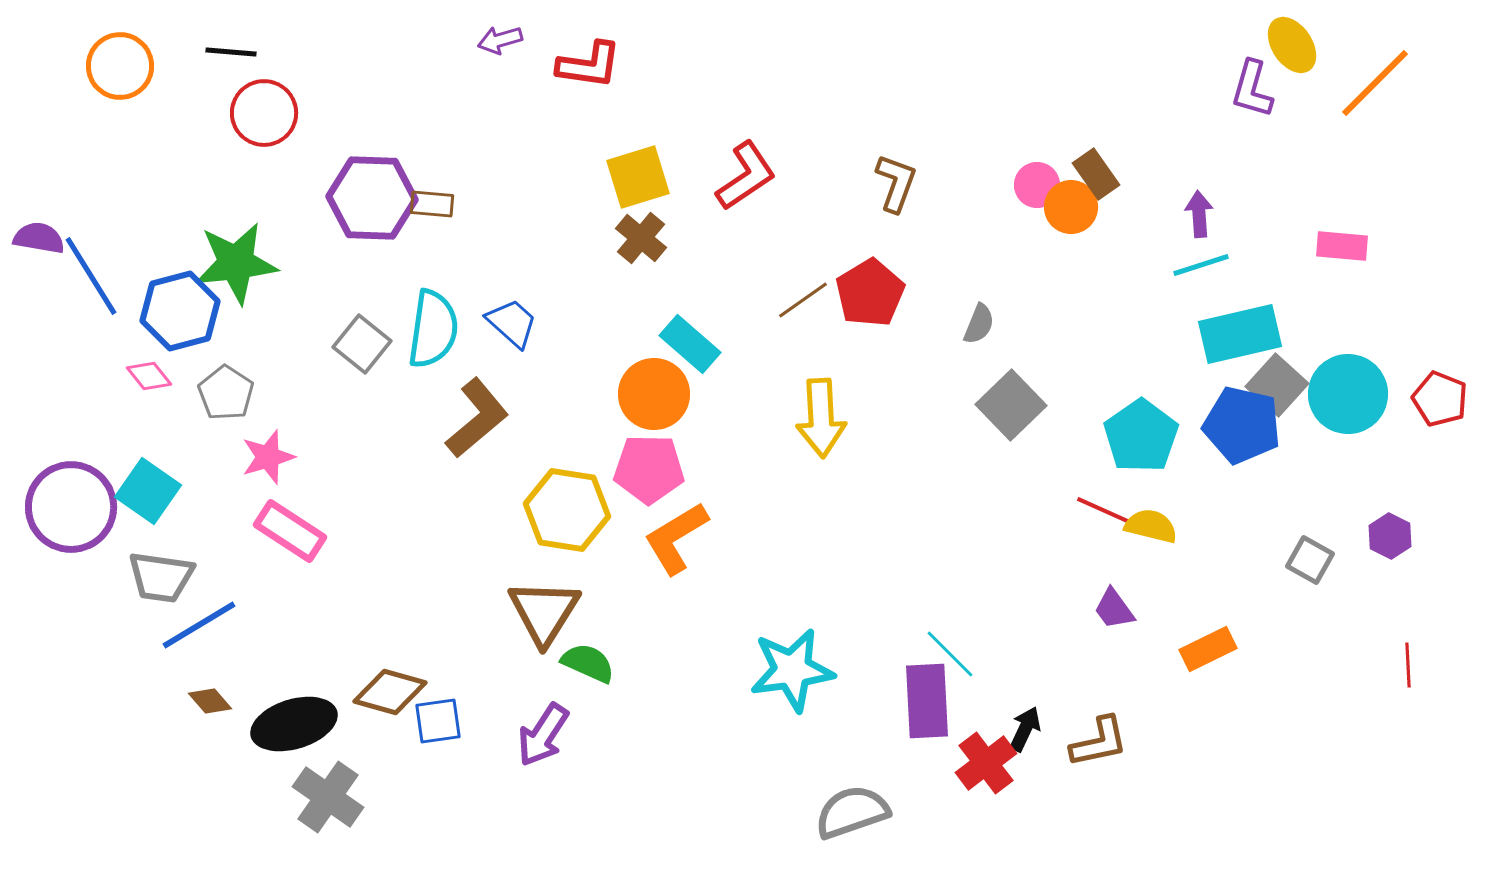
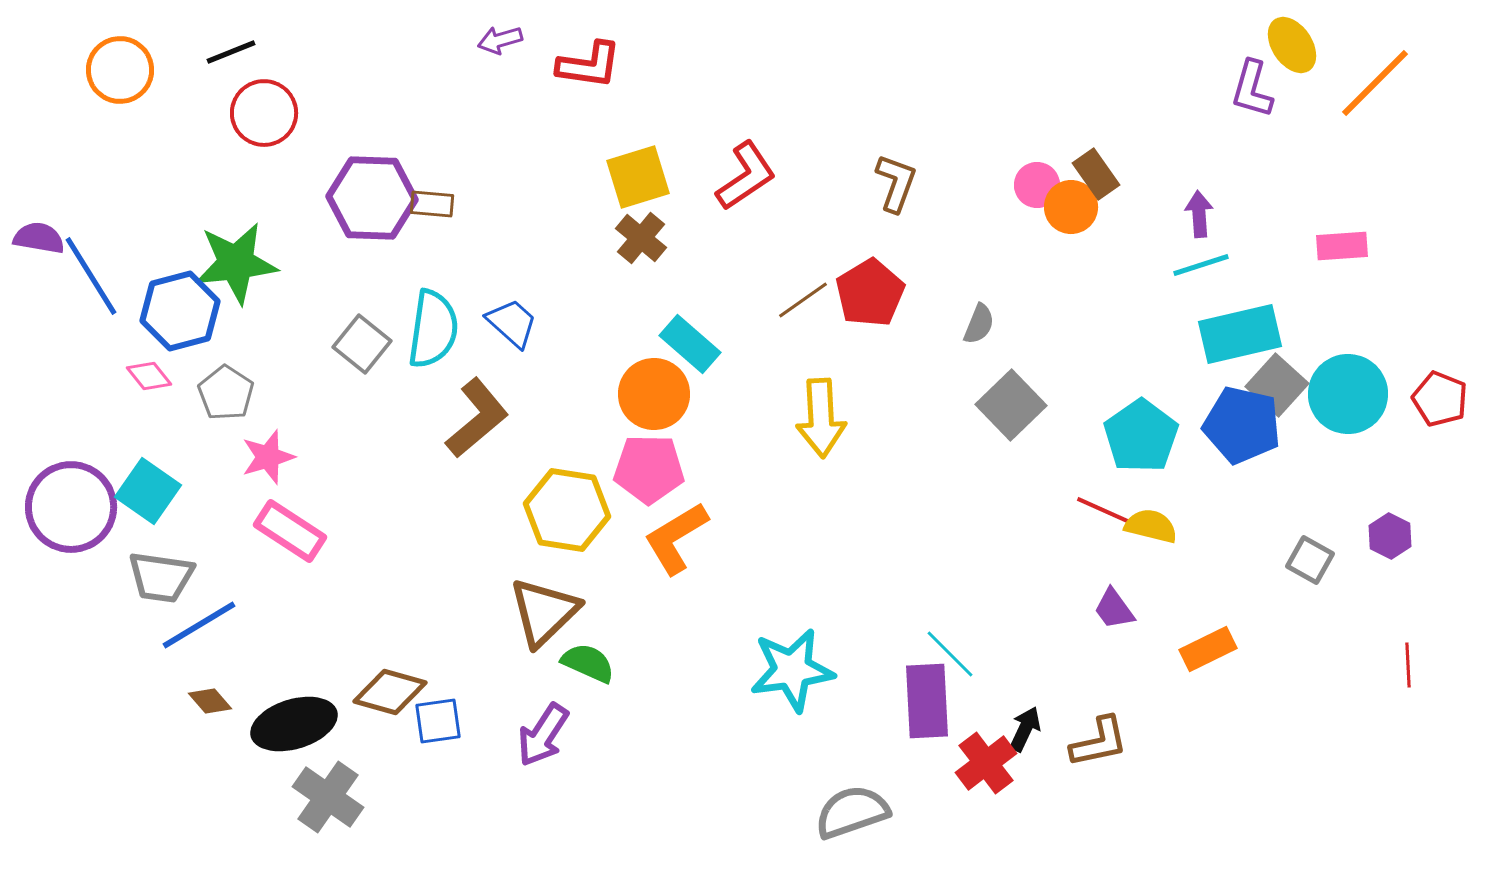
black line at (231, 52): rotated 27 degrees counterclockwise
orange circle at (120, 66): moved 4 px down
pink rectangle at (1342, 246): rotated 9 degrees counterclockwise
brown triangle at (544, 612): rotated 14 degrees clockwise
